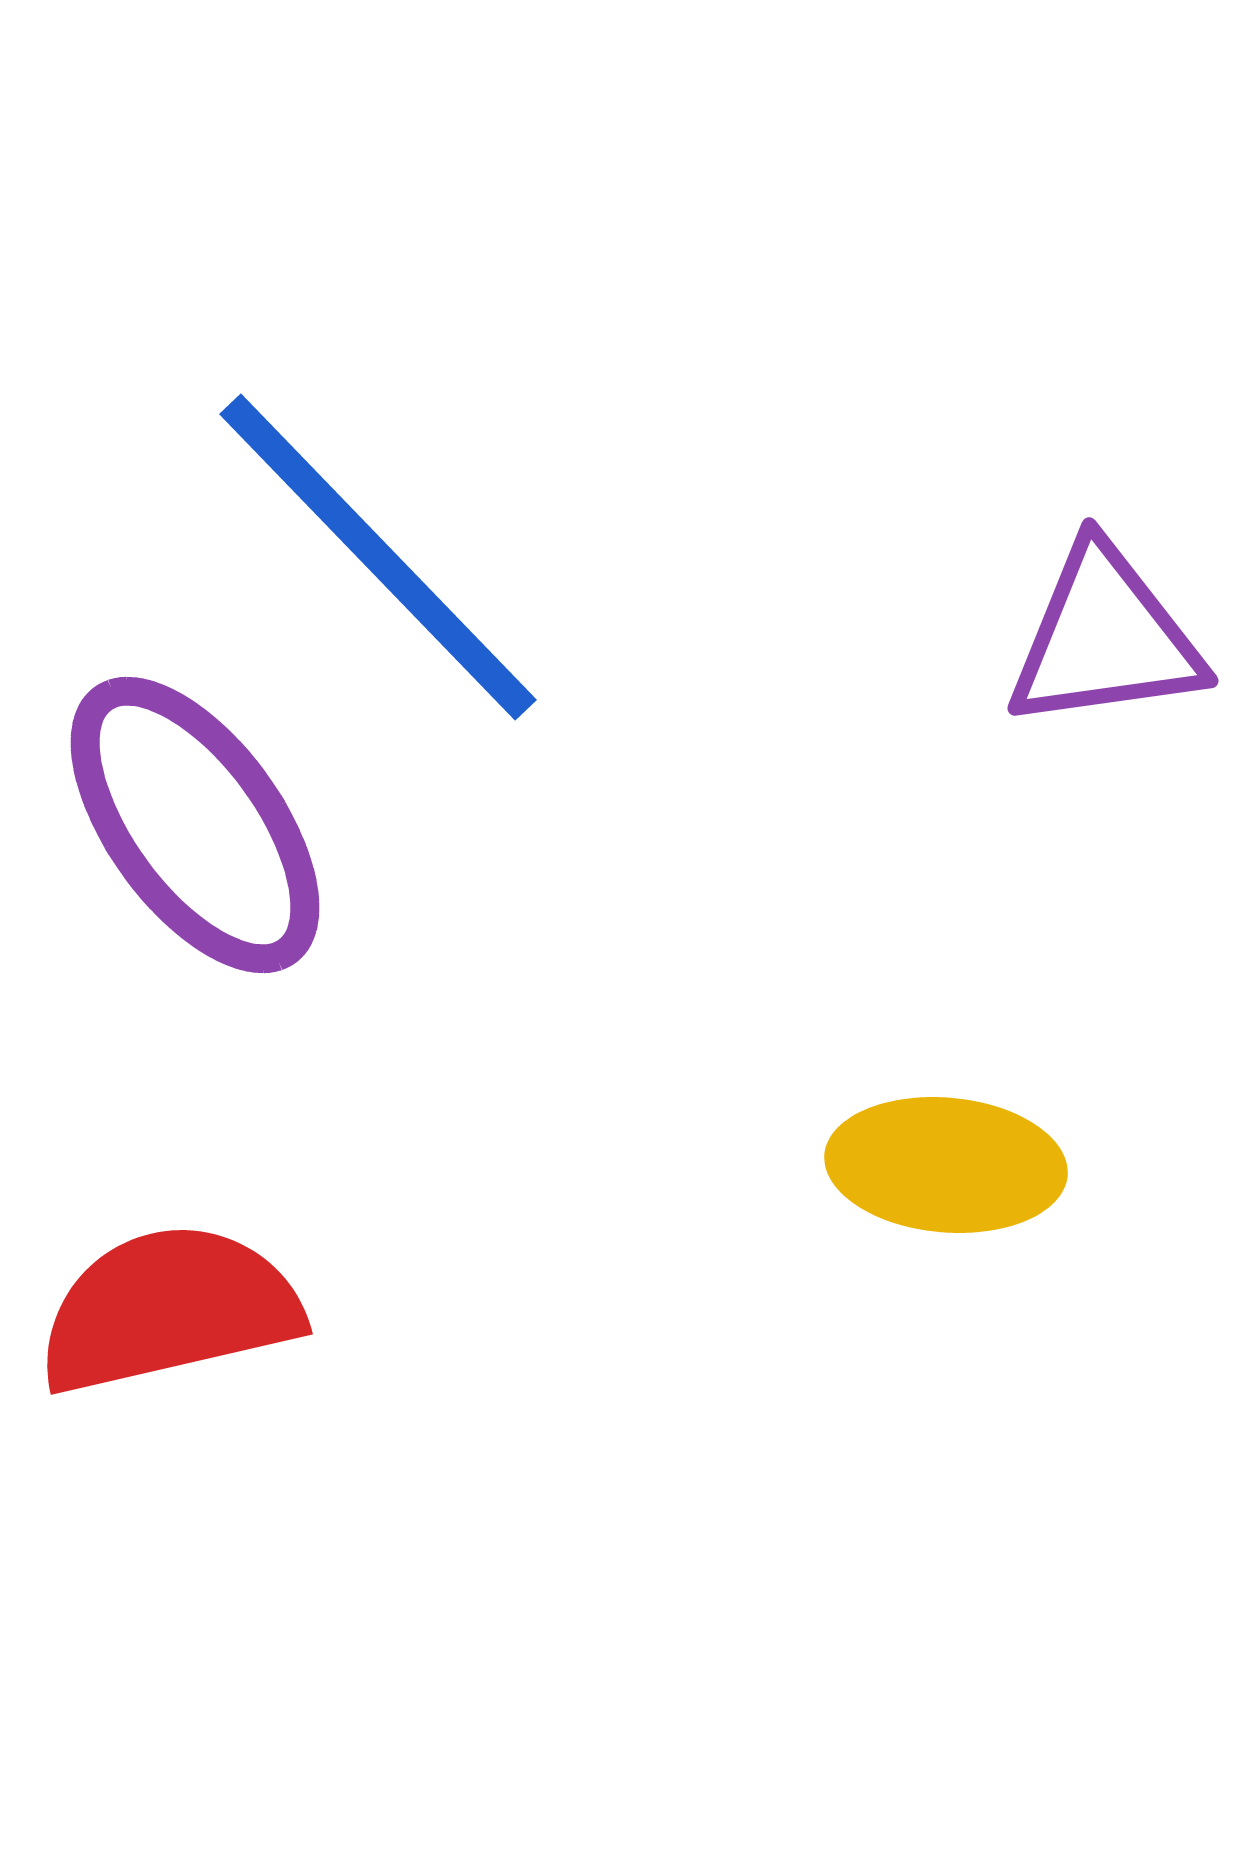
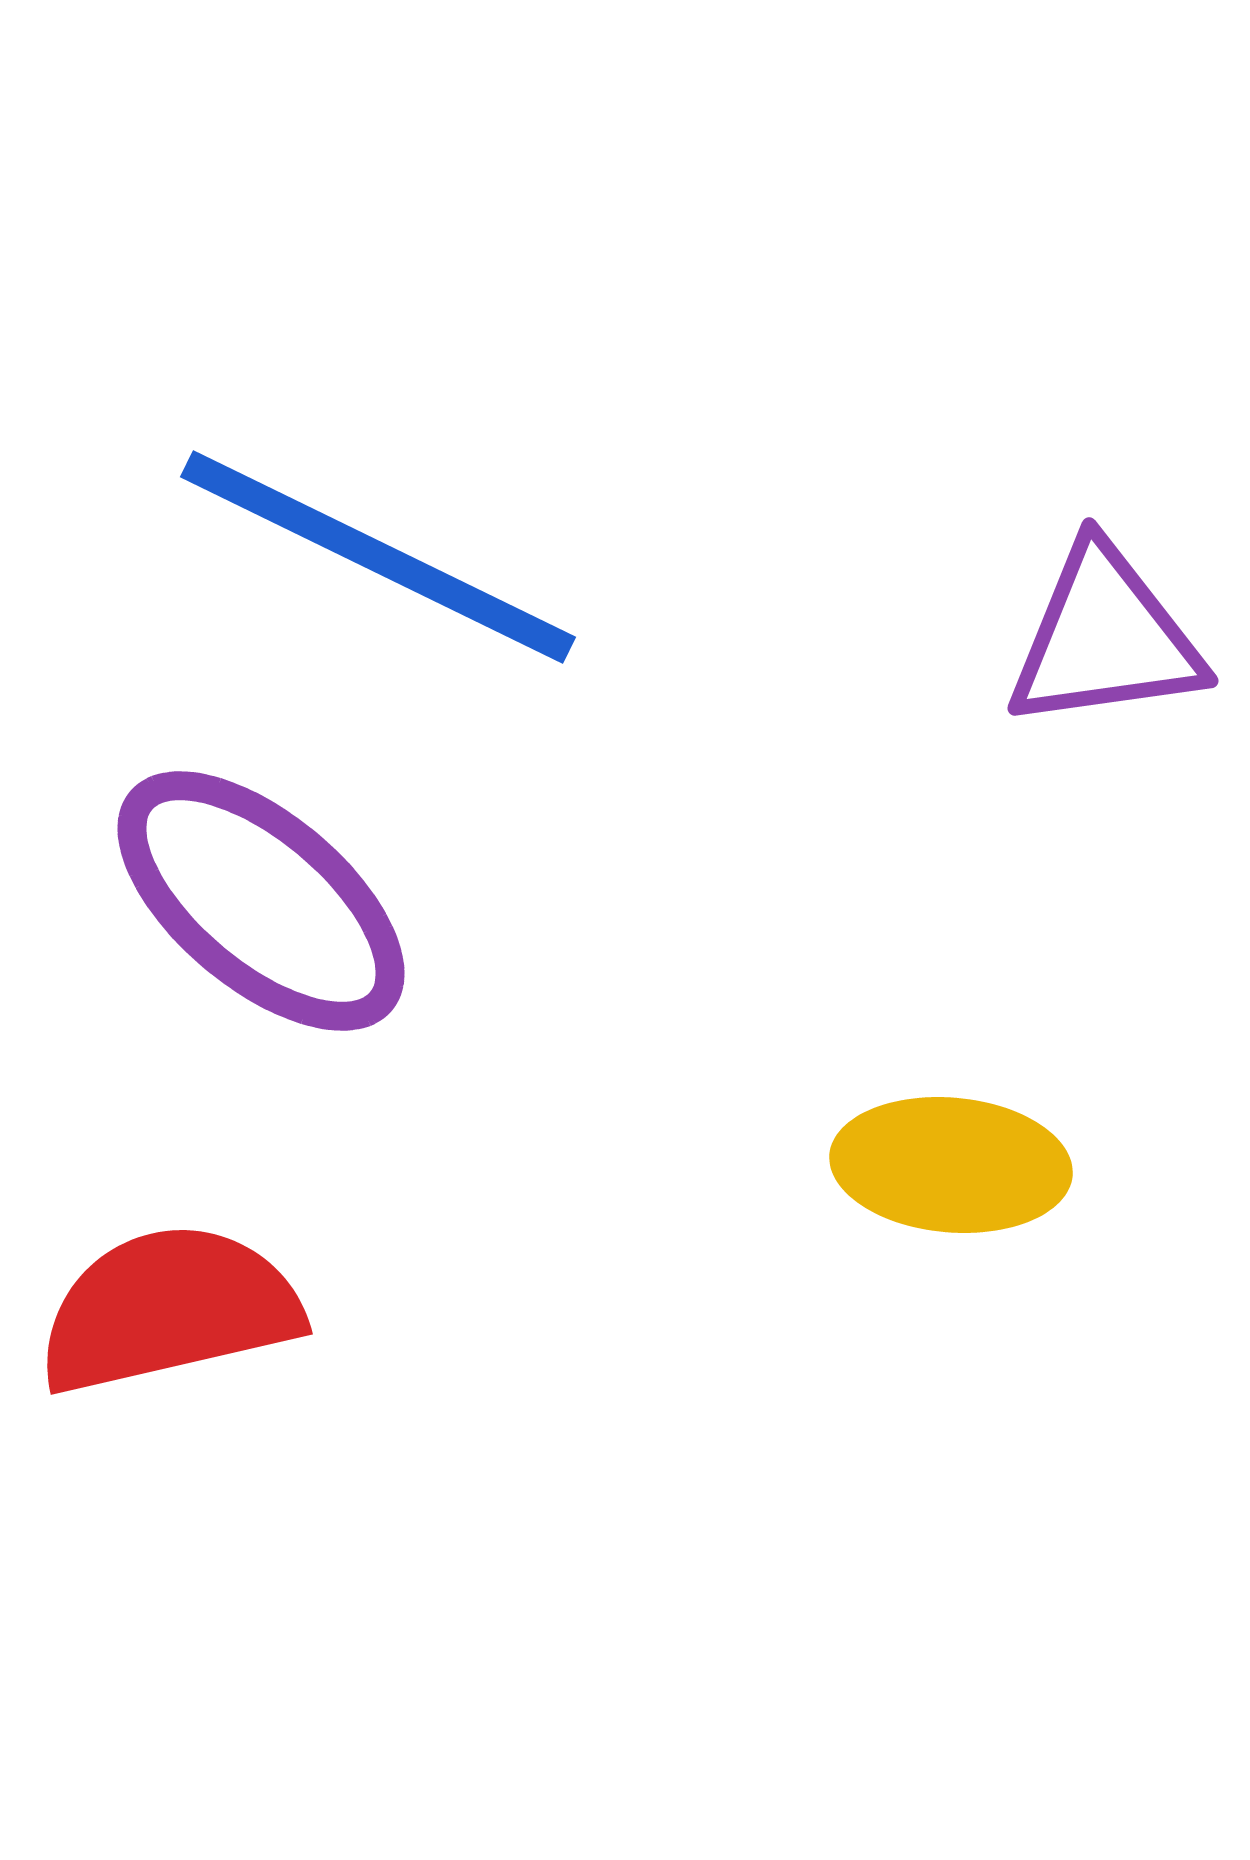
blue line: rotated 20 degrees counterclockwise
purple ellipse: moved 66 px right, 76 px down; rotated 14 degrees counterclockwise
yellow ellipse: moved 5 px right
